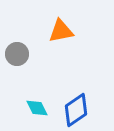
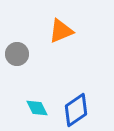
orange triangle: rotated 12 degrees counterclockwise
